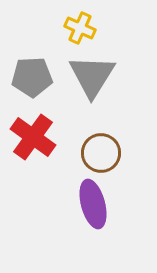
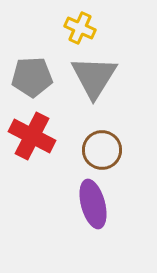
gray triangle: moved 2 px right, 1 px down
red cross: moved 1 px left, 1 px up; rotated 9 degrees counterclockwise
brown circle: moved 1 px right, 3 px up
